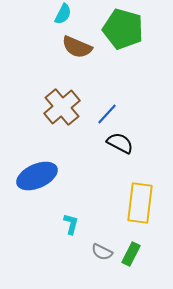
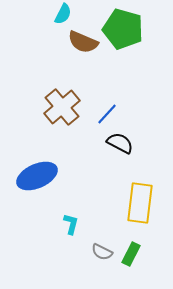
brown semicircle: moved 6 px right, 5 px up
